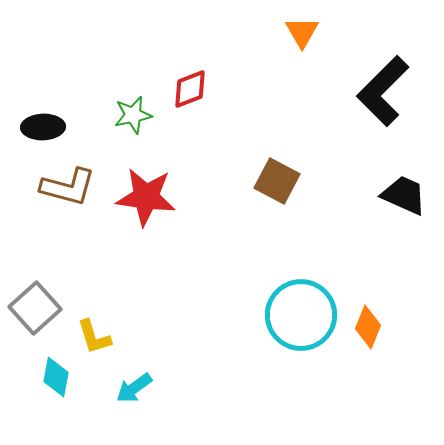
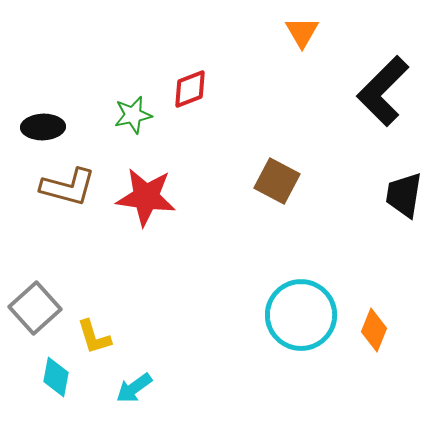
black trapezoid: rotated 105 degrees counterclockwise
orange diamond: moved 6 px right, 3 px down
